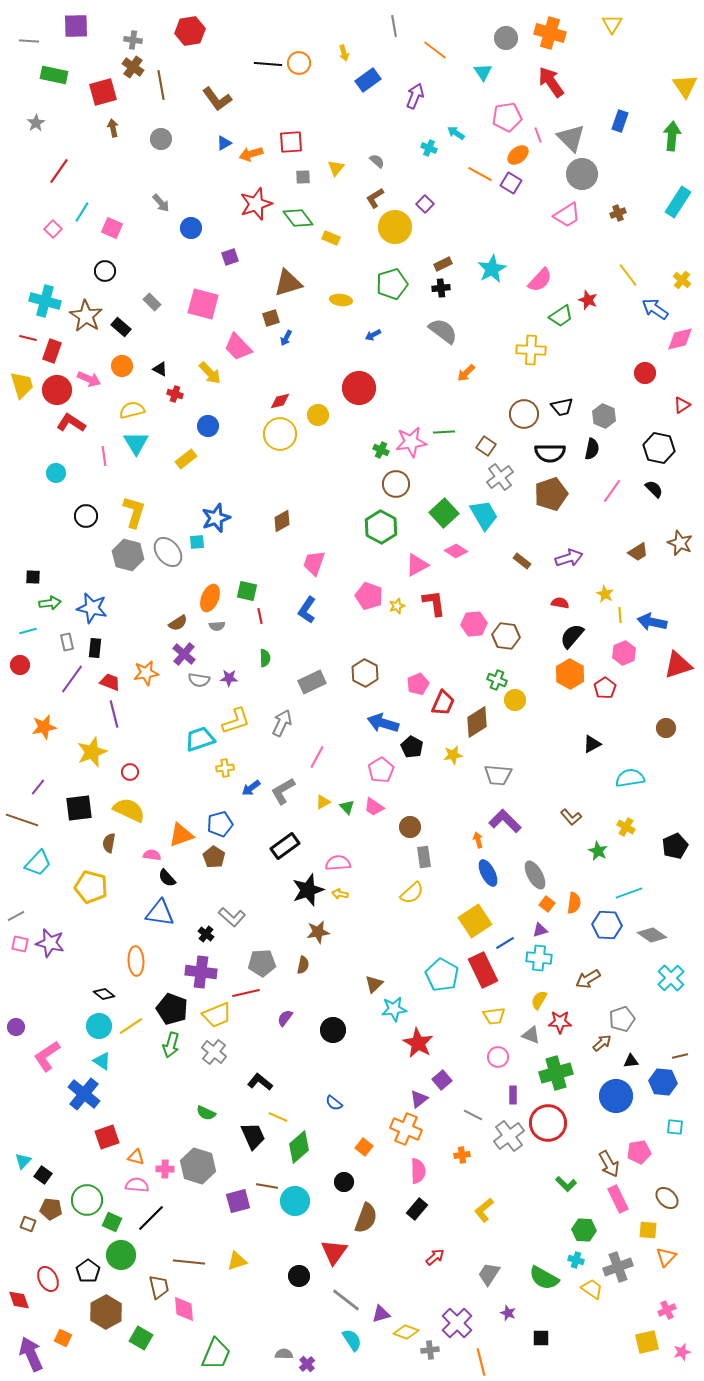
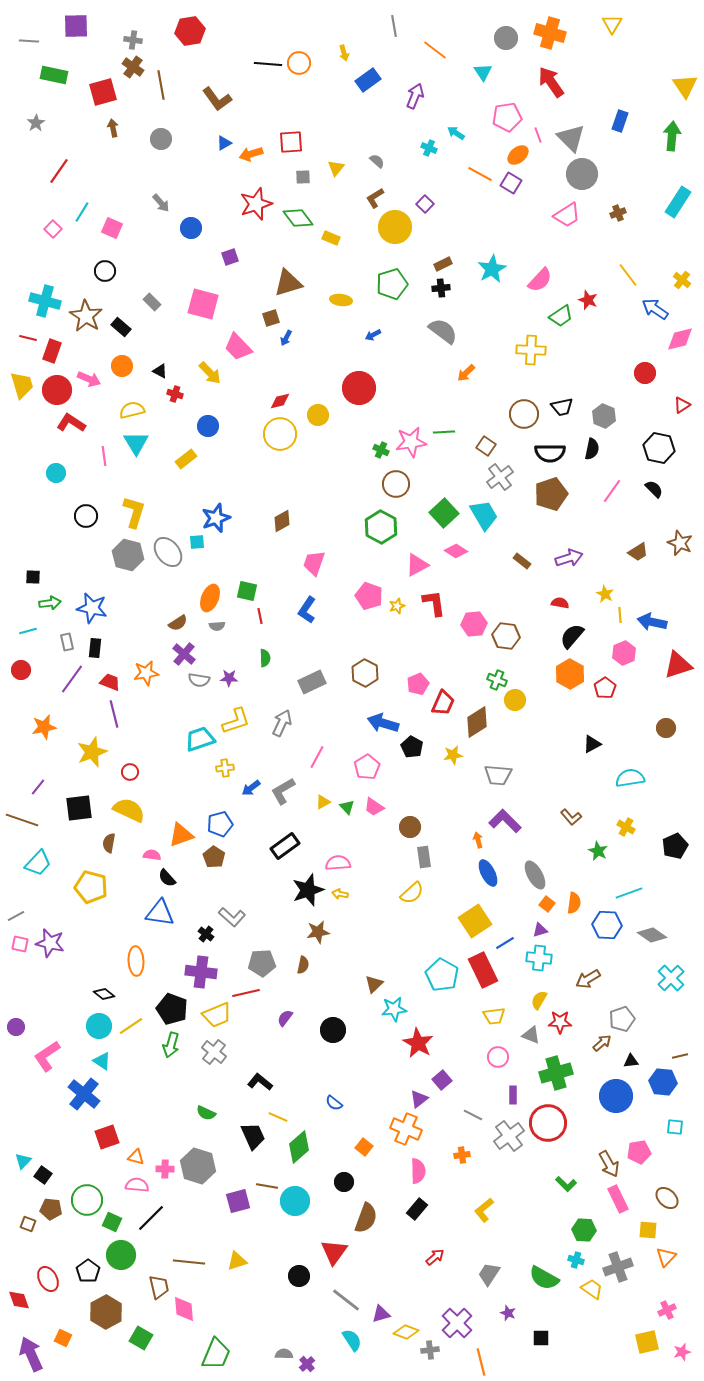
black triangle at (160, 369): moved 2 px down
red circle at (20, 665): moved 1 px right, 5 px down
pink pentagon at (381, 770): moved 14 px left, 3 px up
